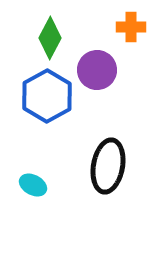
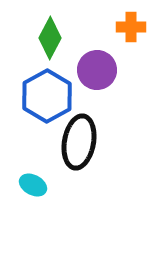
black ellipse: moved 29 px left, 24 px up
